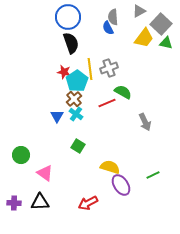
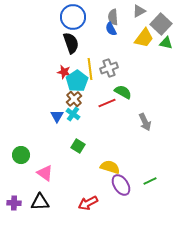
blue circle: moved 5 px right
blue semicircle: moved 3 px right, 1 px down
cyan cross: moved 3 px left
green line: moved 3 px left, 6 px down
